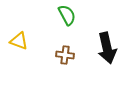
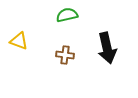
green semicircle: rotated 75 degrees counterclockwise
